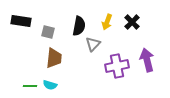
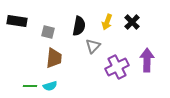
black rectangle: moved 4 px left
gray triangle: moved 2 px down
purple arrow: rotated 15 degrees clockwise
purple cross: moved 1 px down; rotated 15 degrees counterclockwise
cyan semicircle: moved 1 px down; rotated 32 degrees counterclockwise
